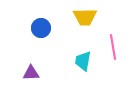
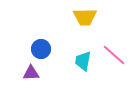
blue circle: moved 21 px down
pink line: moved 1 px right, 8 px down; rotated 40 degrees counterclockwise
